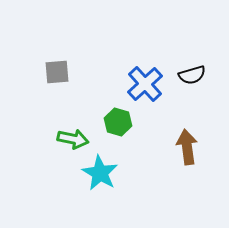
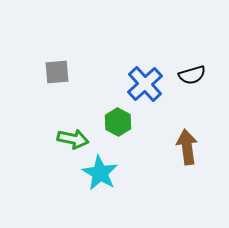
green hexagon: rotated 12 degrees clockwise
